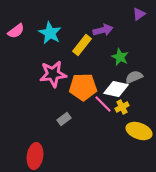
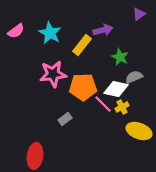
gray rectangle: moved 1 px right
